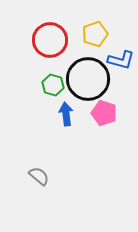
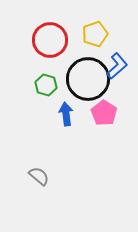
blue L-shape: moved 4 px left, 6 px down; rotated 56 degrees counterclockwise
green hexagon: moved 7 px left
pink pentagon: rotated 15 degrees clockwise
